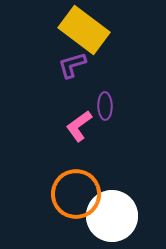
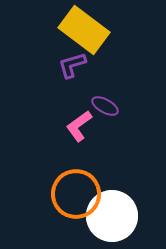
purple ellipse: rotated 60 degrees counterclockwise
